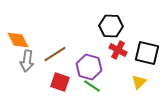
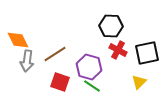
black square: rotated 25 degrees counterclockwise
